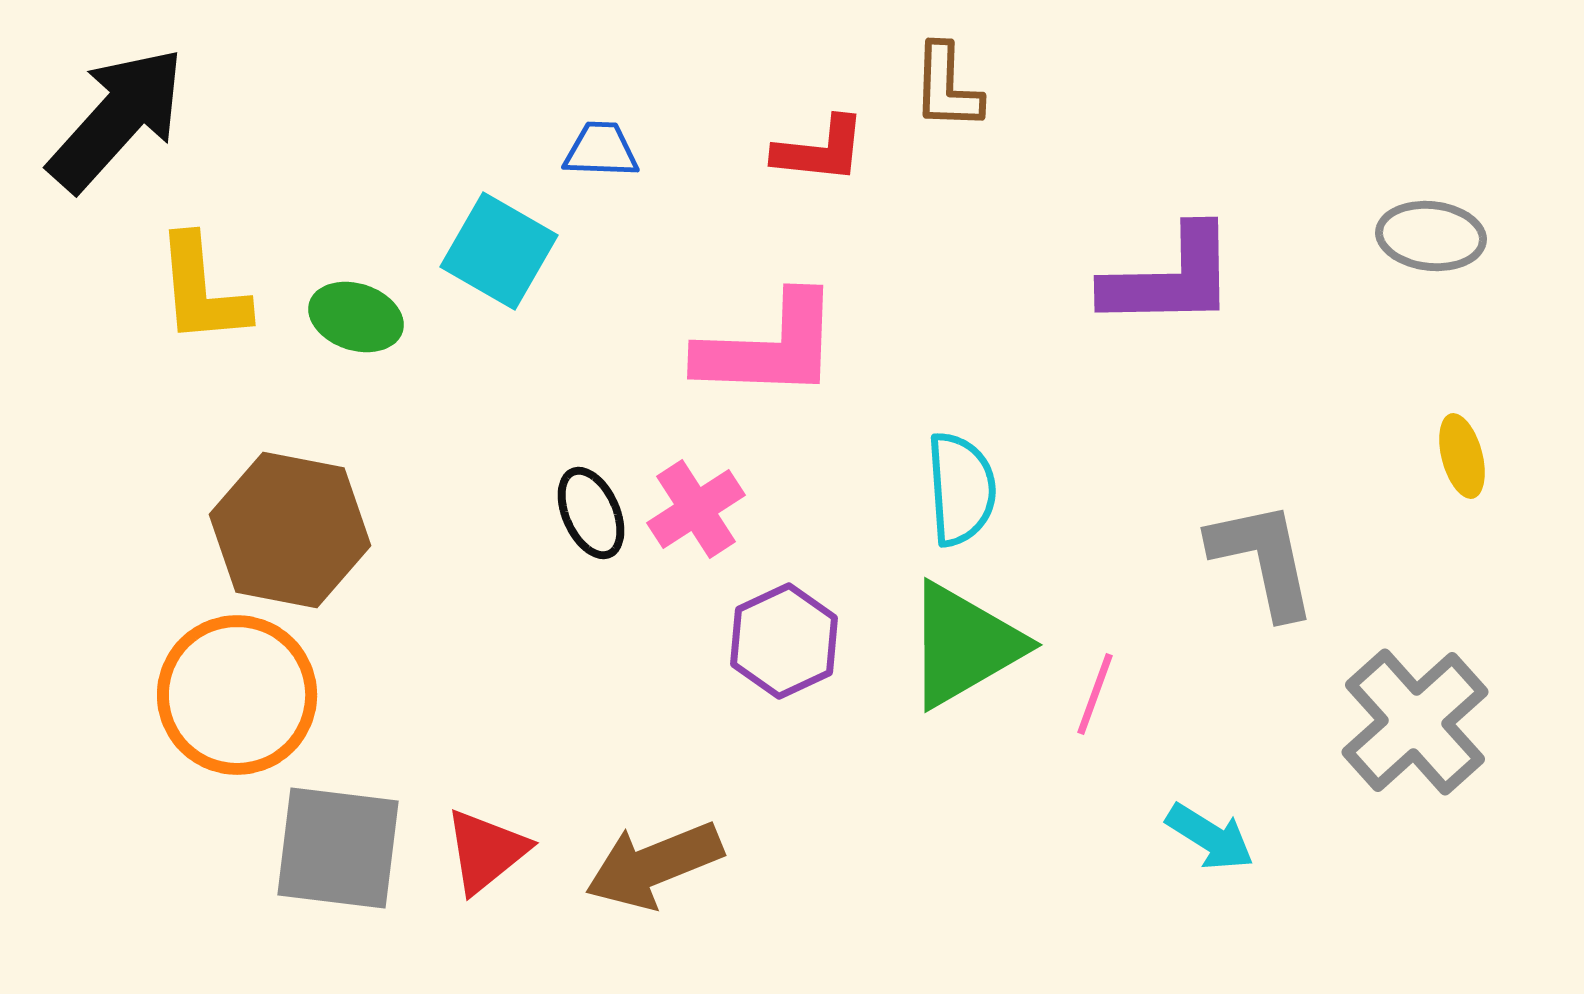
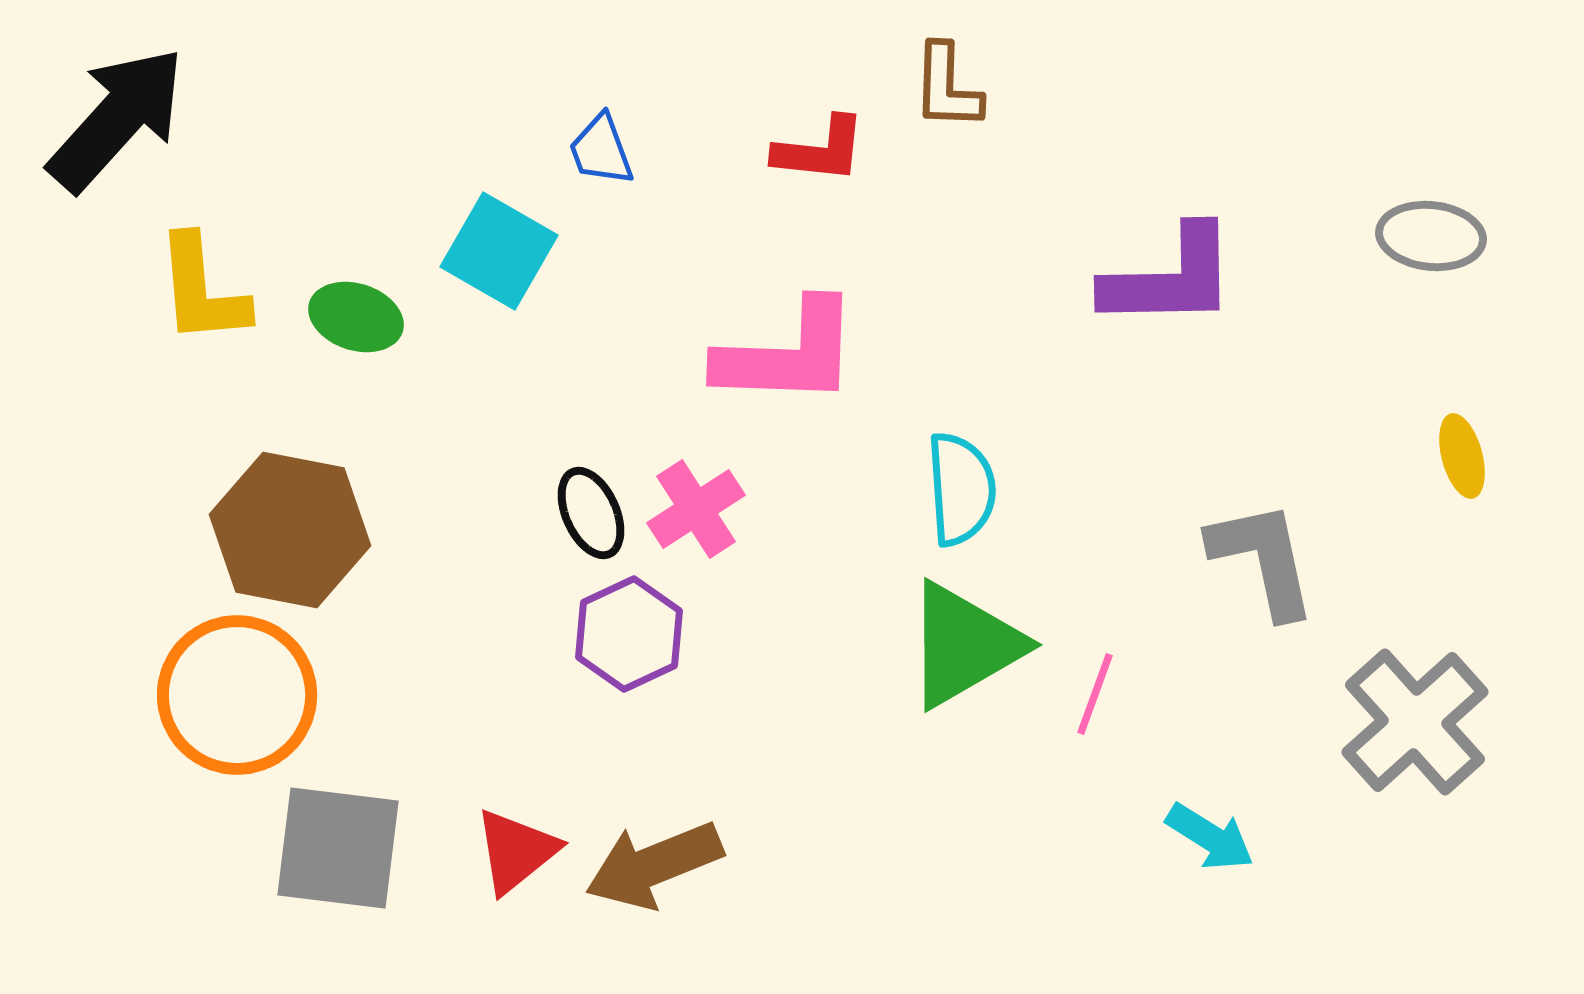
blue trapezoid: rotated 112 degrees counterclockwise
pink L-shape: moved 19 px right, 7 px down
purple hexagon: moved 155 px left, 7 px up
red triangle: moved 30 px right
